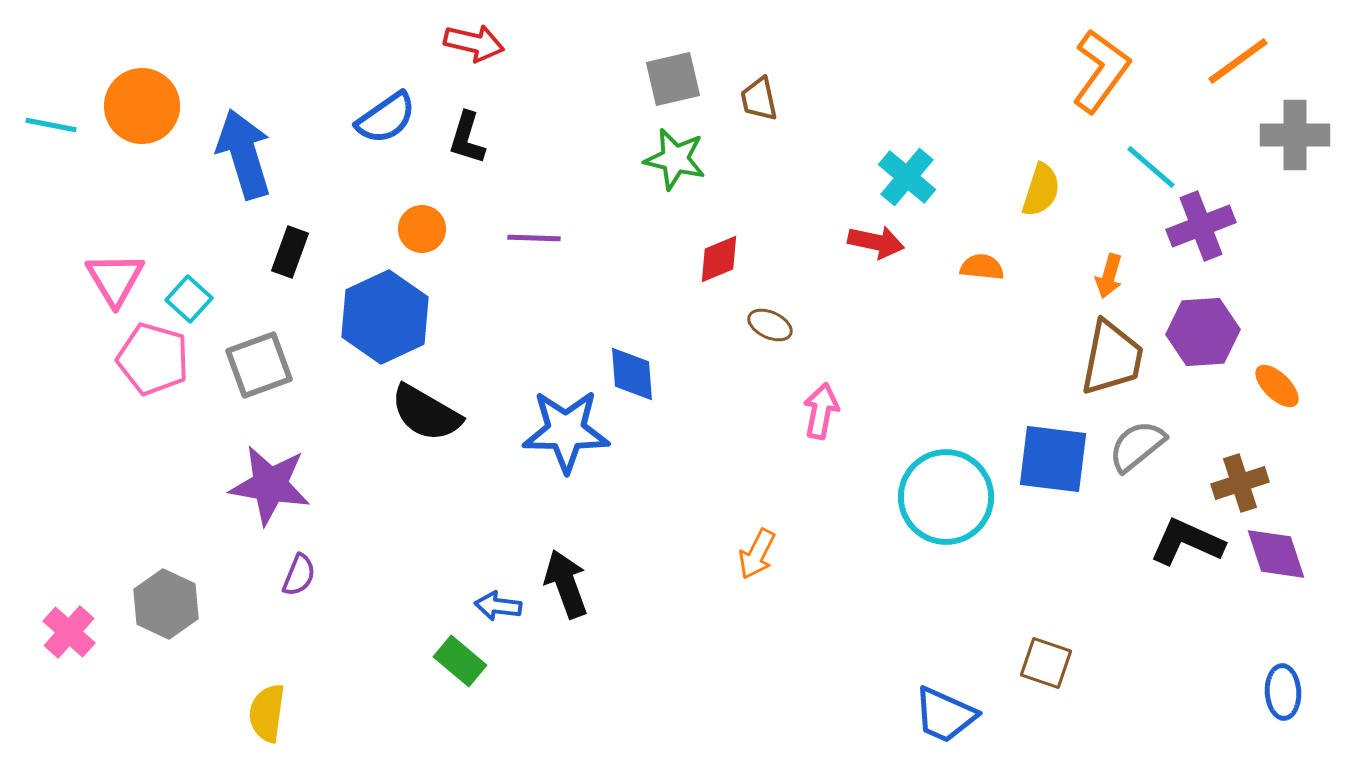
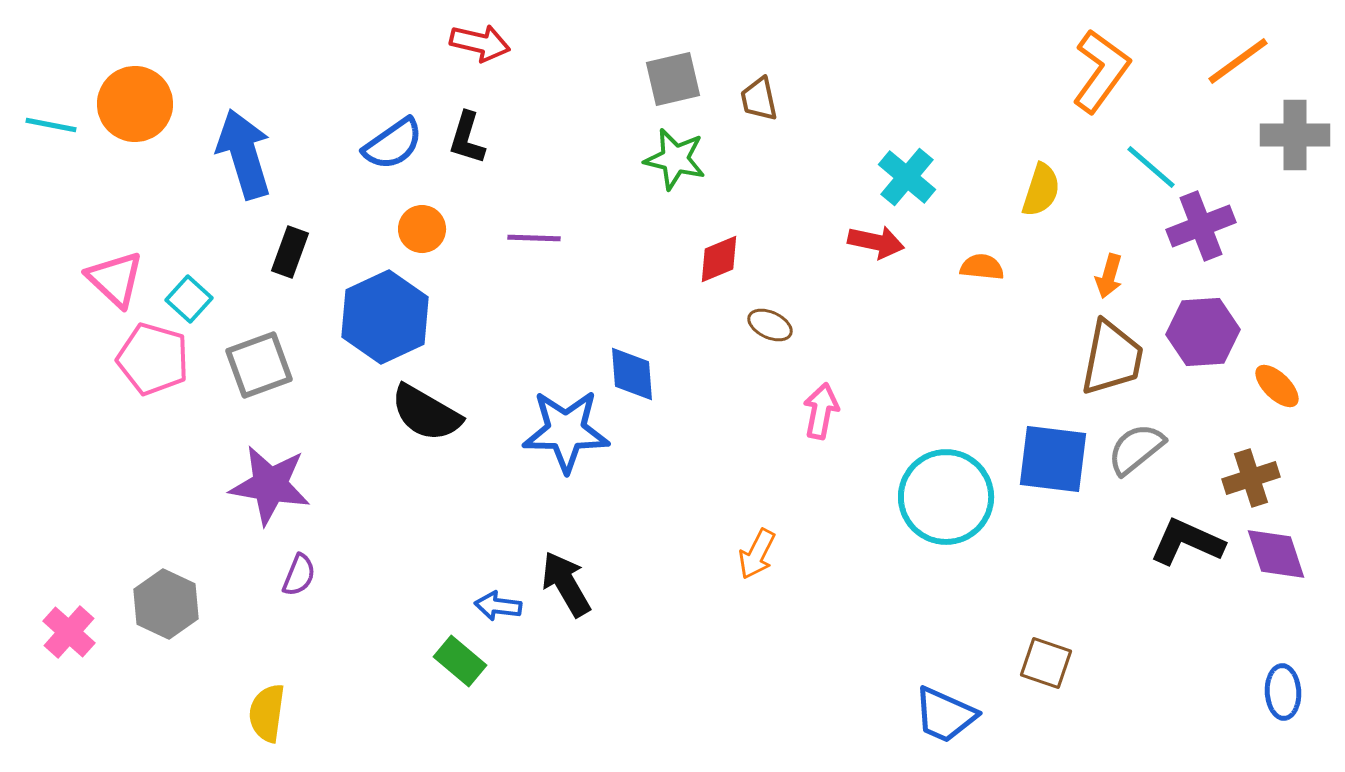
red arrow at (474, 43): moved 6 px right
orange circle at (142, 106): moved 7 px left, 2 px up
blue semicircle at (386, 118): moved 7 px right, 26 px down
pink triangle at (115, 279): rotated 16 degrees counterclockwise
gray semicircle at (1137, 446): moved 1 px left, 3 px down
brown cross at (1240, 483): moved 11 px right, 5 px up
black arrow at (566, 584): rotated 10 degrees counterclockwise
